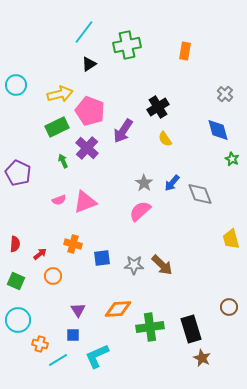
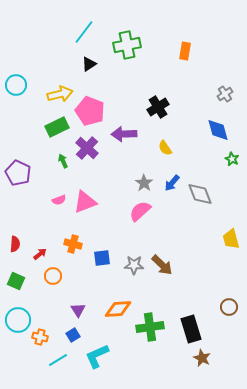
gray cross at (225, 94): rotated 14 degrees clockwise
purple arrow at (123, 131): moved 1 px right, 3 px down; rotated 55 degrees clockwise
yellow semicircle at (165, 139): moved 9 px down
blue square at (73, 335): rotated 32 degrees counterclockwise
orange cross at (40, 344): moved 7 px up
